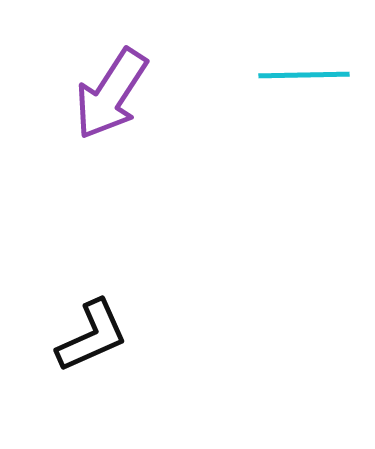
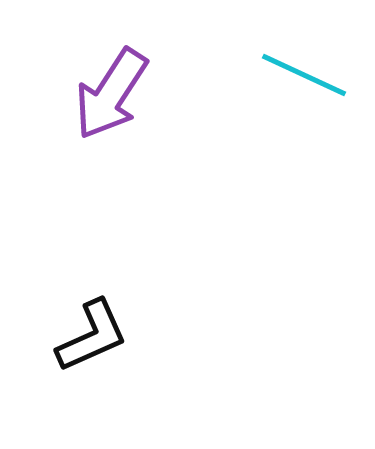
cyan line: rotated 26 degrees clockwise
